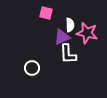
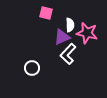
white L-shape: rotated 45 degrees clockwise
